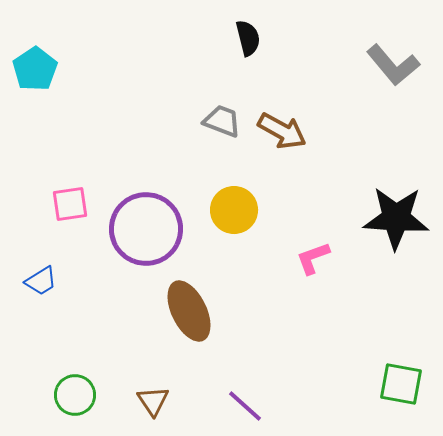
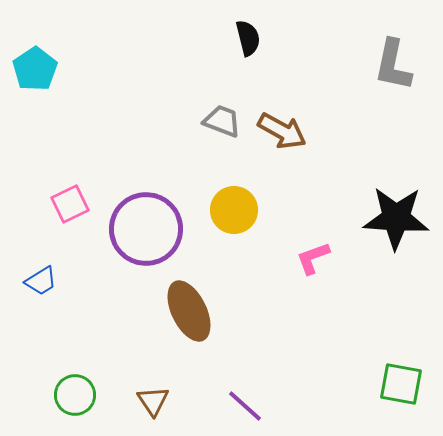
gray L-shape: rotated 52 degrees clockwise
pink square: rotated 18 degrees counterclockwise
